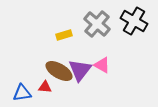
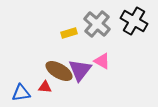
yellow rectangle: moved 5 px right, 2 px up
pink triangle: moved 4 px up
blue triangle: moved 1 px left
